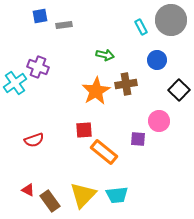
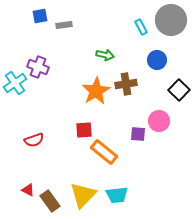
purple square: moved 5 px up
